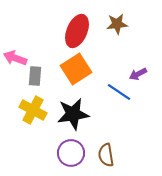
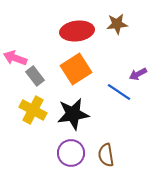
red ellipse: rotated 60 degrees clockwise
gray rectangle: rotated 42 degrees counterclockwise
